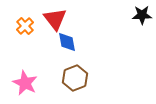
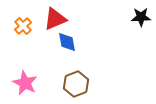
black star: moved 1 px left, 2 px down
red triangle: rotated 45 degrees clockwise
orange cross: moved 2 px left
brown hexagon: moved 1 px right, 6 px down
